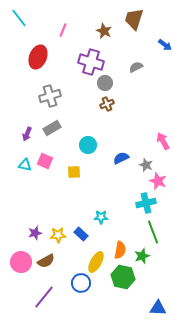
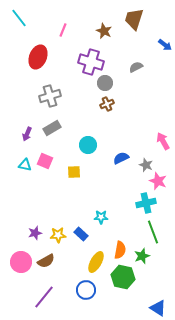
blue circle: moved 5 px right, 7 px down
blue triangle: rotated 30 degrees clockwise
